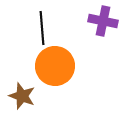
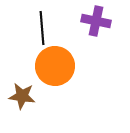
purple cross: moved 7 px left
brown star: rotated 12 degrees counterclockwise
